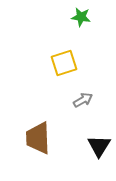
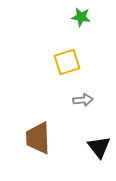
yellow square: moved 3 px right, 1 px up
gray arrow: rotated 24 degrees clockwise
black triangle: moved 1 px down; rotated 10 degrees counterclockwise
